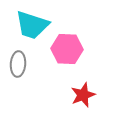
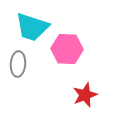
cyan trapezoid: moved 2 px down
red star: moved 2 px right
